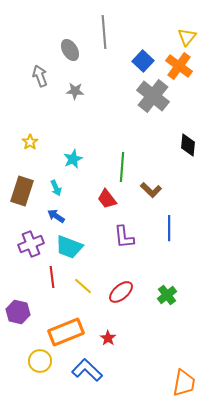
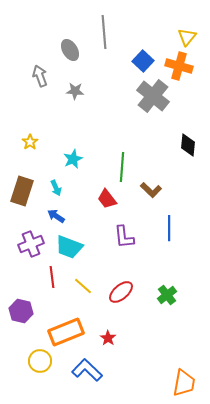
orange cross: rotated 20 degrees counterclockwise
purple hexagon: moved 3 px right, 1 px up
